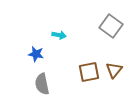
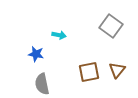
brown triangle: moved 3 px right
